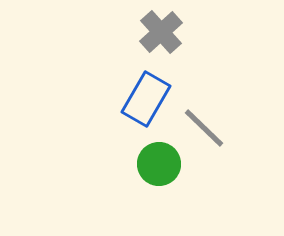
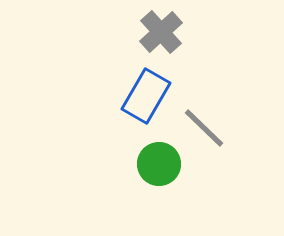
blue rectangle: moved 3 px up
